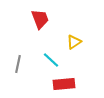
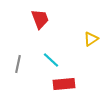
yellow triangle: moved 17 px right, 3 px up
